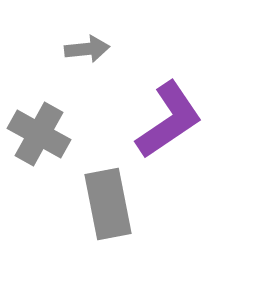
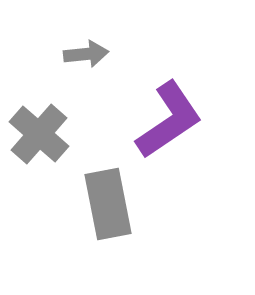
gray arrow: moved 1 px left, 5 px down
gray cross: rotated 12 degrees clockwise
